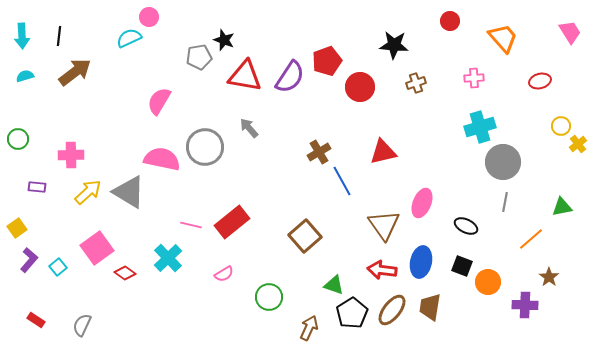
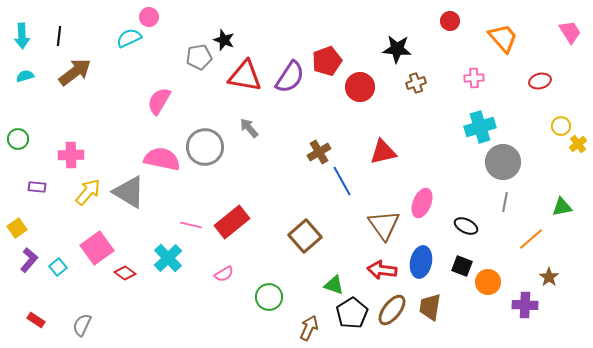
black star at (394, 45): moved 3 px right, 4 px down
yellow arrow at (88, 192): rotated 8 degrees counterclockwise
